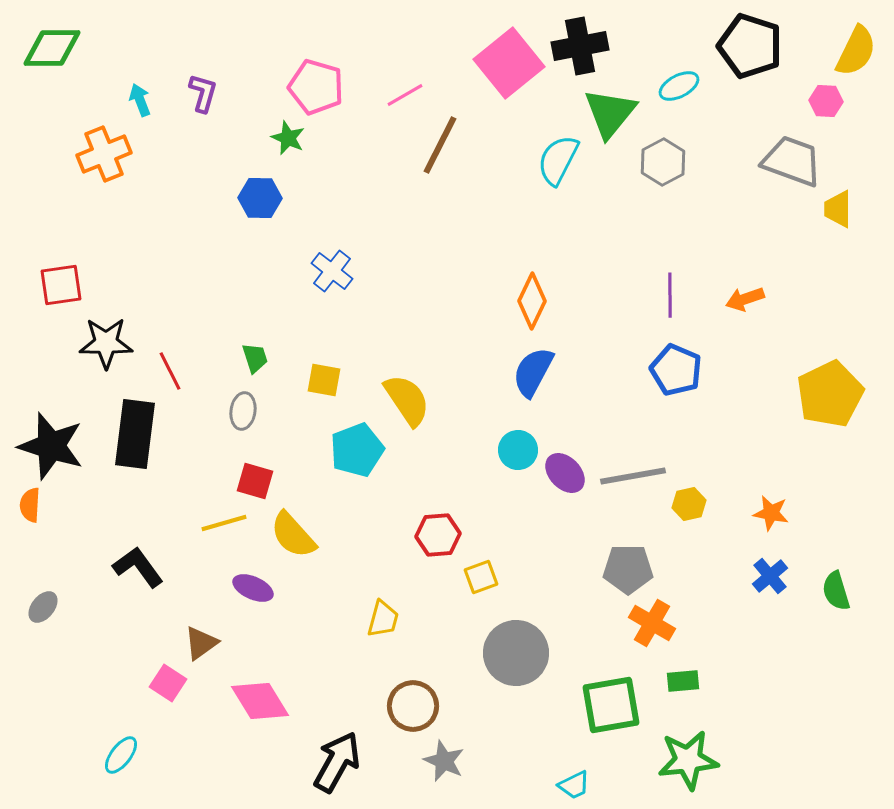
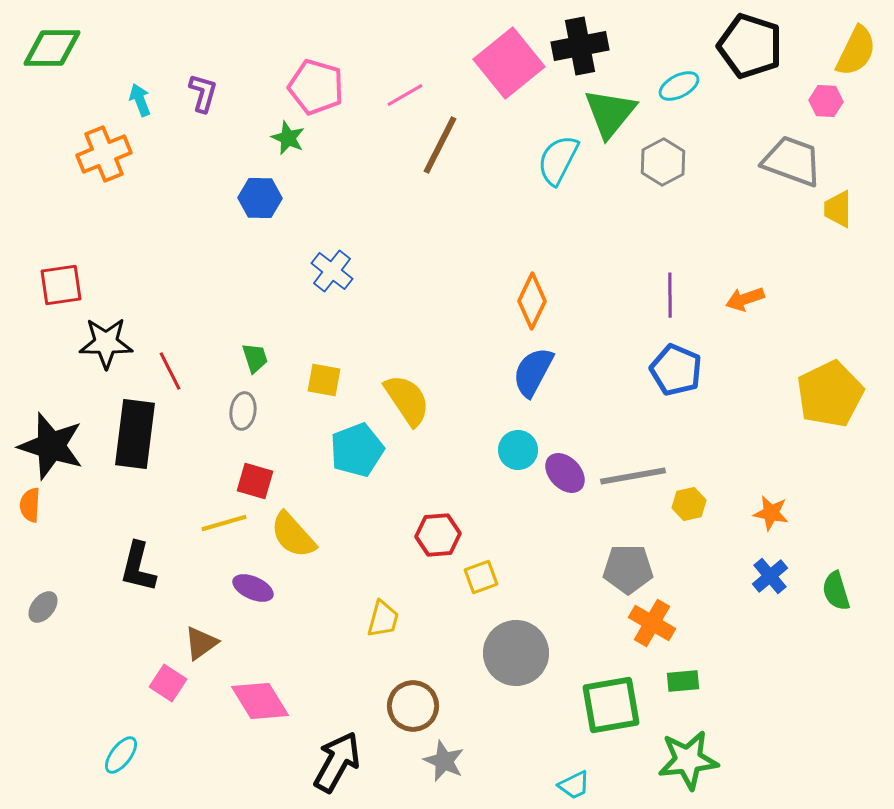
black L-shape at (138, 567): rotated 130 degrees counterclockwise
